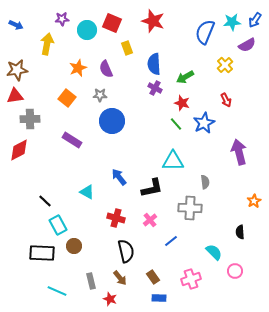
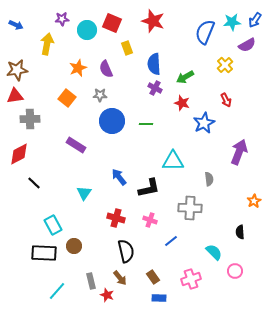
green line at (176, 124): moved 30 px left; rotated 48 degrees counterclockwise
purple rectangle at (72, 140): moved 4 px right, 5 px down
red diamond at (19, 150): moved 4 px down
purple arrow at (239, 152): rotated 35 degrees clockwise
gray semicircle at (205, 182): moved 4 px right, 3 px up
black L-shape at (152, 188): moved 3 px left
cyan triangle at (87, 192): moved 3 px left, 1 px down; rotated 35 degrees clockwise
black line at (45, 201): moved 11 px left, 18 px up
pink cross at (150, 220): rotated 32 degrees counterclockwise
cyan rectangle at (58, 225): moved 5 px left
black rectangle at (42, 253): moved 2 px right
cyan line at (57, 291): rotated 72 degrees counterclockwise
red star at (110, 299): moved 3 px left, 4 px up
